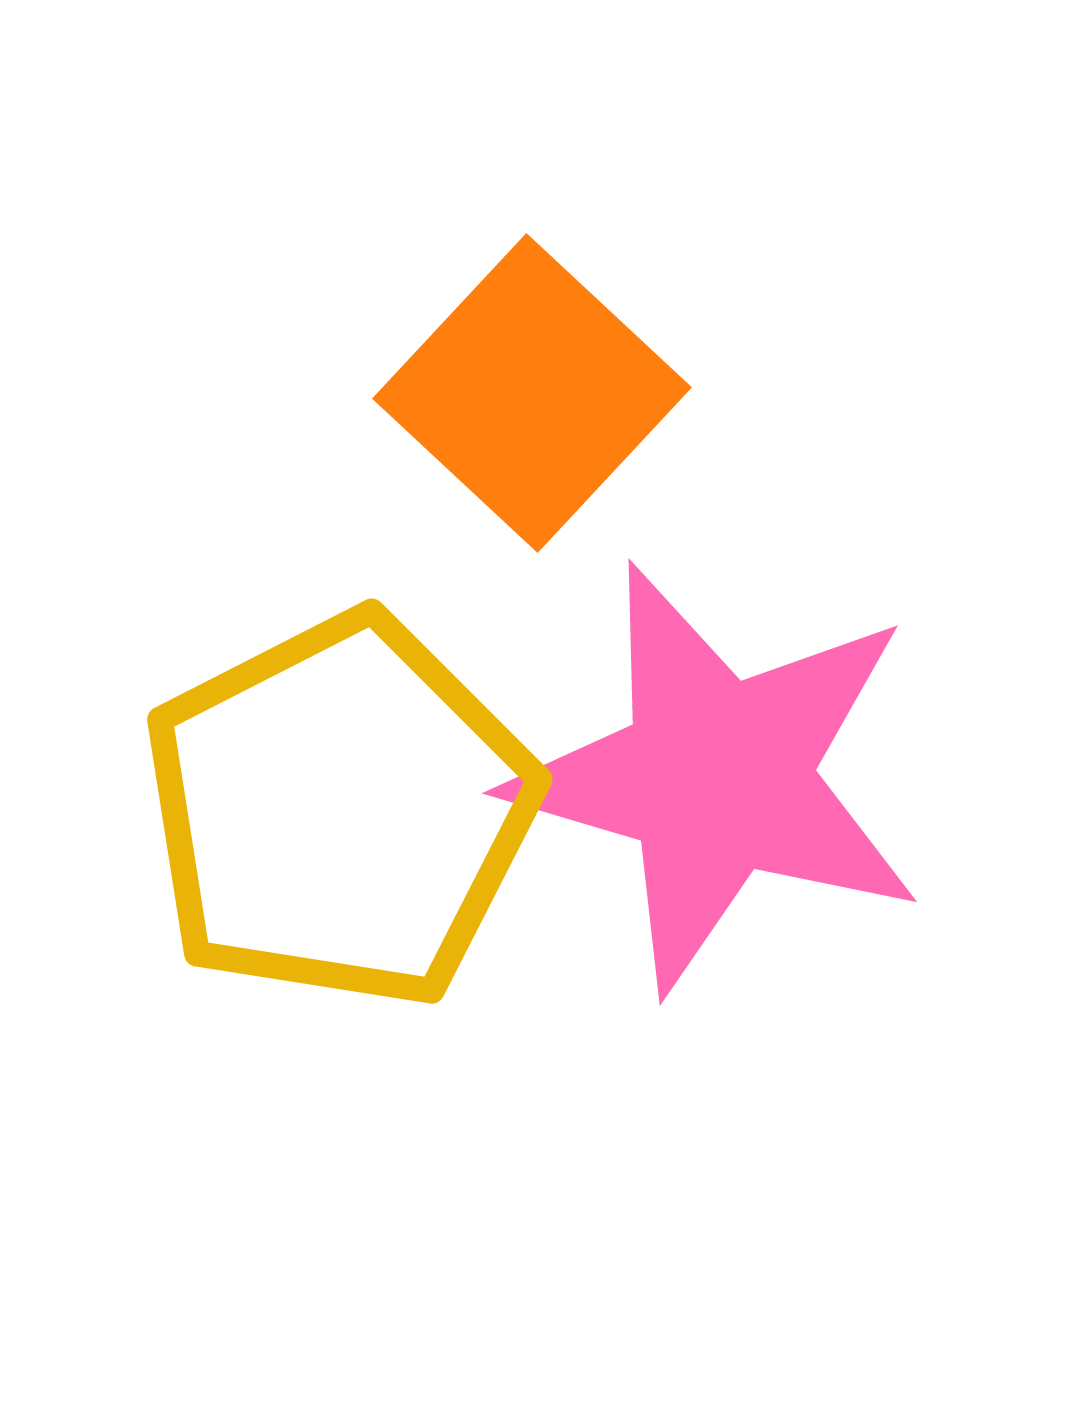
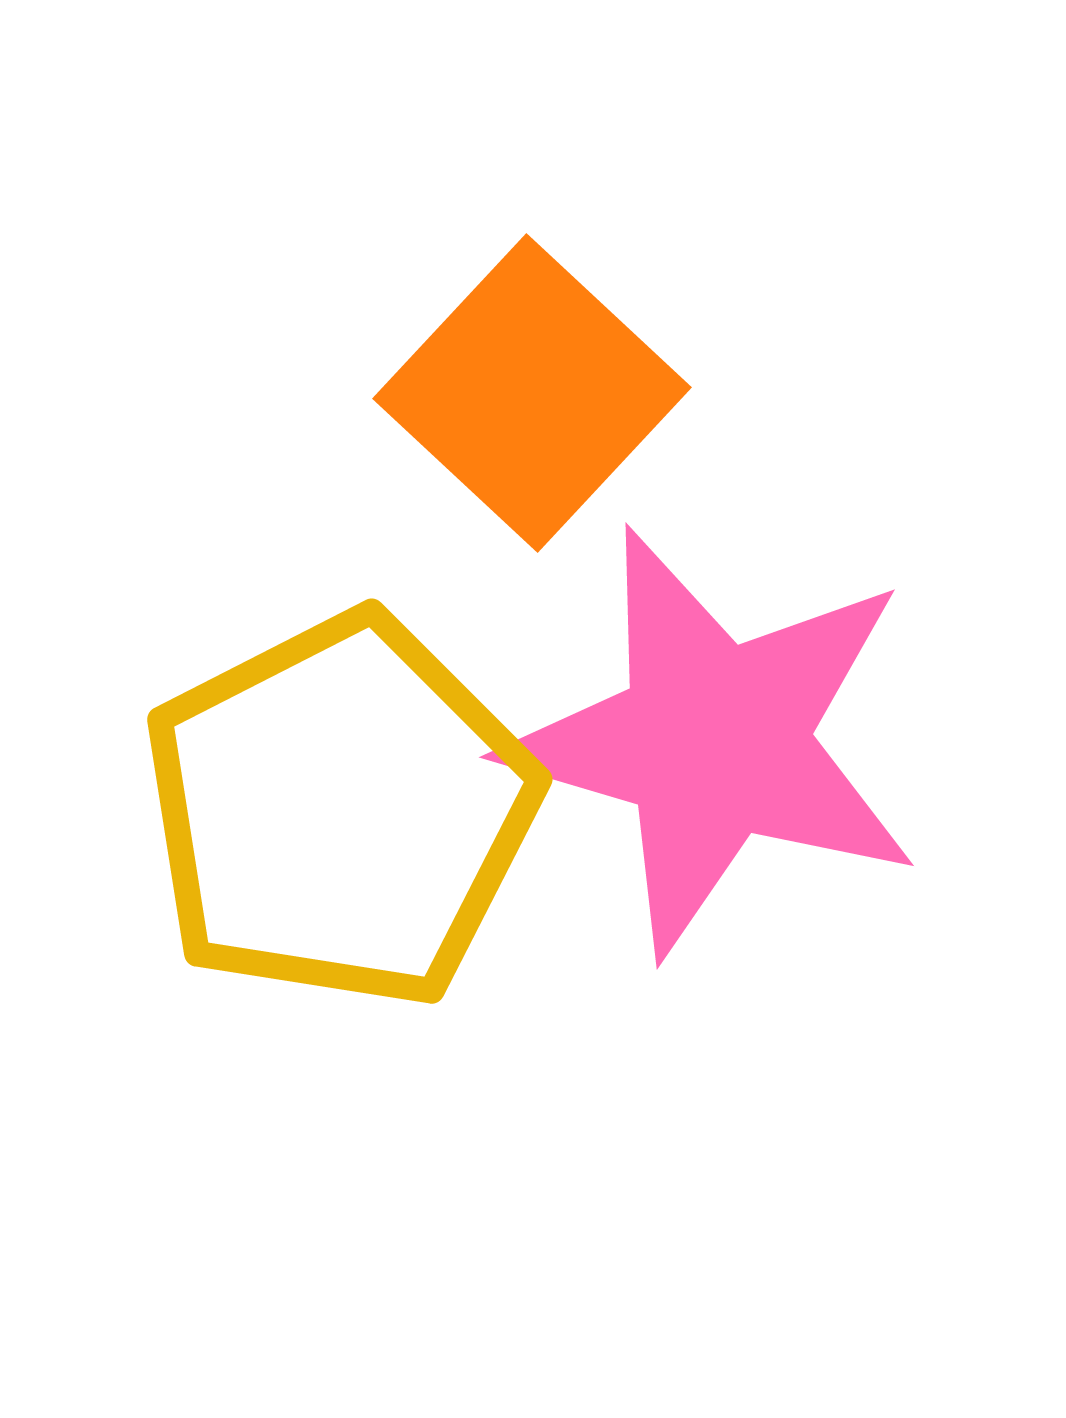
pink star: moved 3 px left, 36 px up
